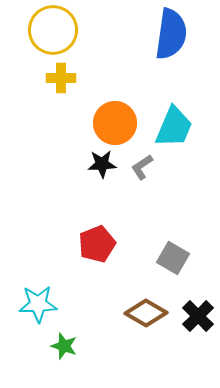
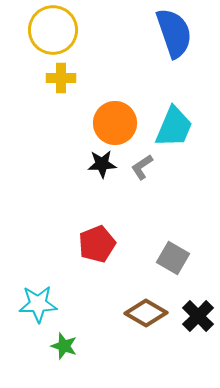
blue semicircle: moved 3 px right, 1 px up; rotated 27 degrees counterclockwise
